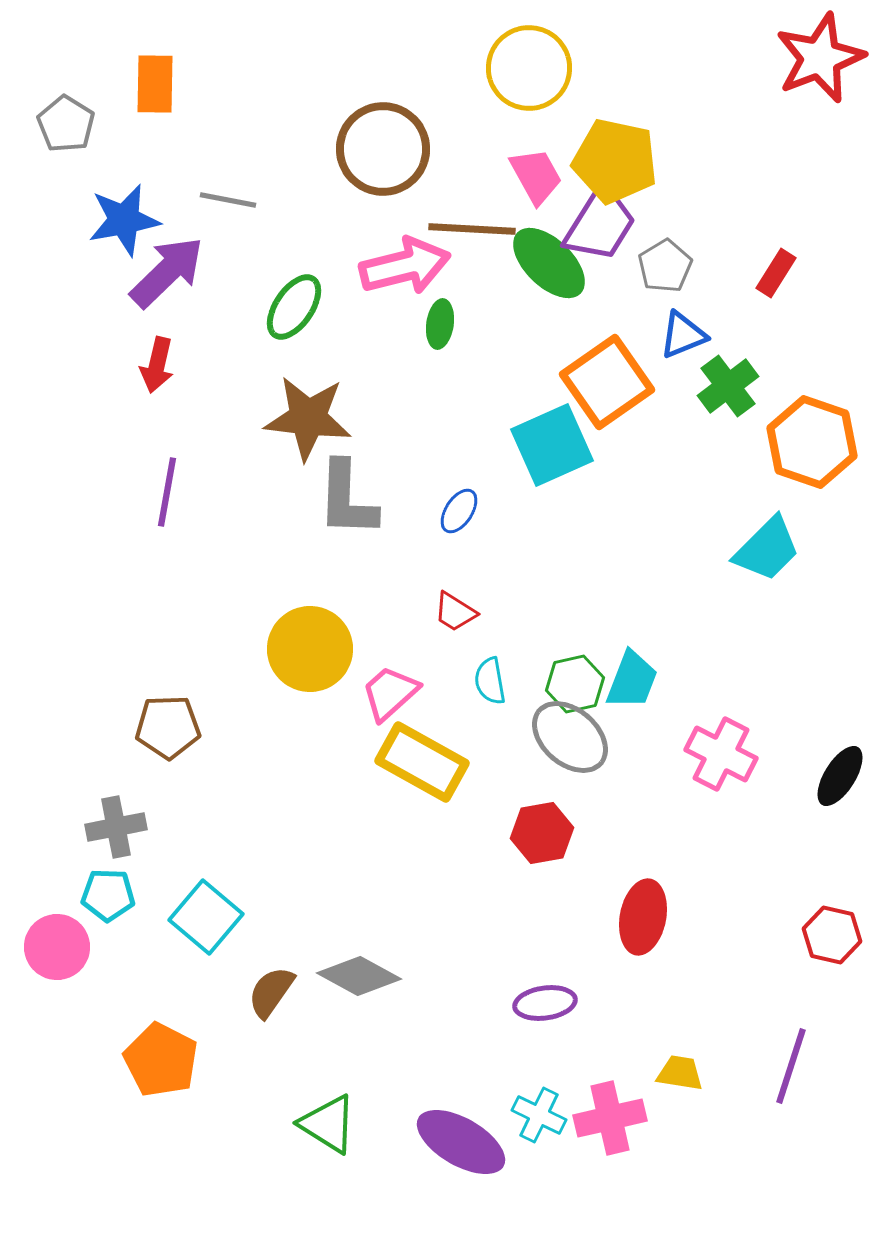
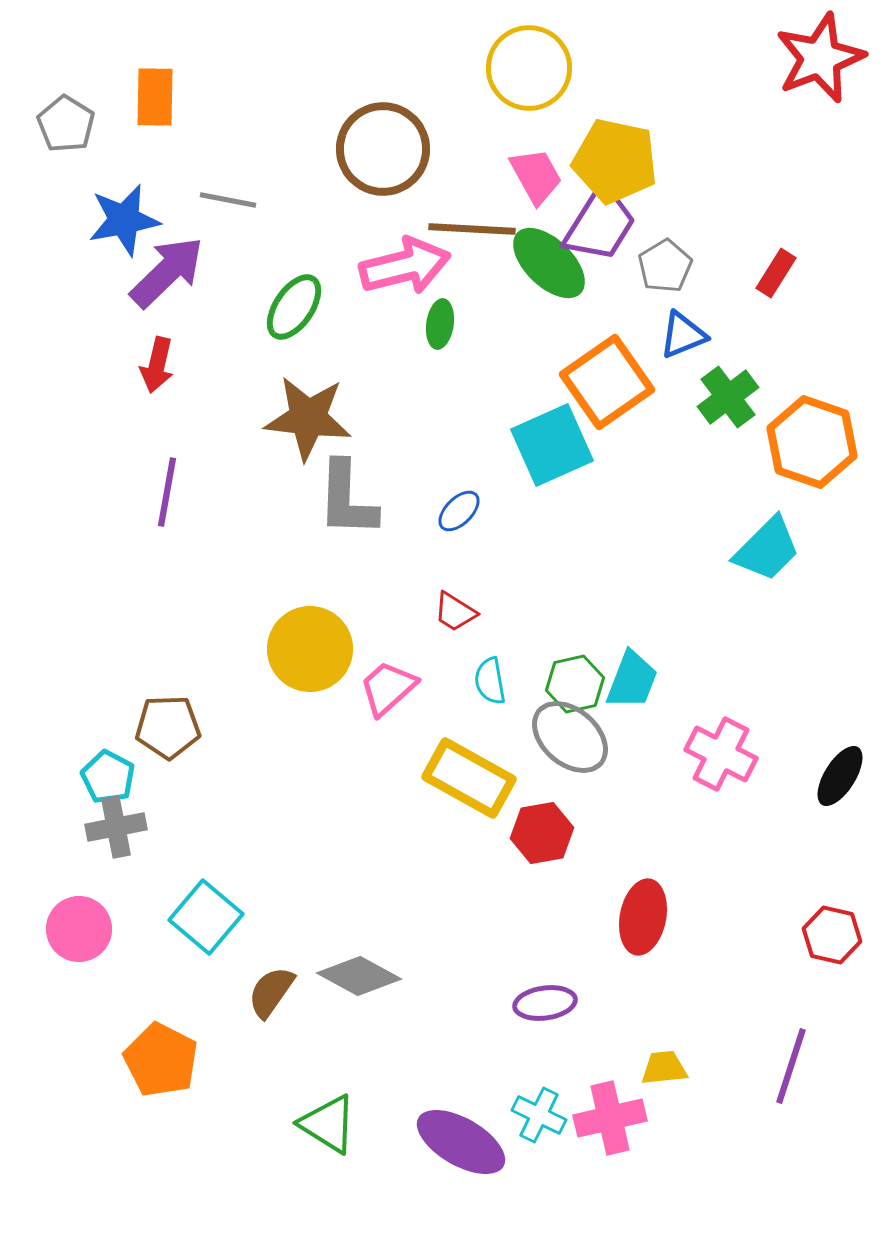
orange rectangle at (155, 84): moved 13 px down
green cross at (728, 386): moved 11 px down
blue ellipse at (459, 511): rotated 12 degrees clockwise
pink trapezoid at (390, 693): moved 2 px left, 5 px up
yellow rectangle at (422, 762): moved 47 px right, 16 px down
cyan pentagon at (108, 895): moved 118 px up; rotated 26 degrees clockwise
pink circle at (57, 947): moved 22 px right, 18 px up
yellow trapezoid at (680, 1073): moved 16 px left, 5 px up; rotated 15 degrees counterclockwise
